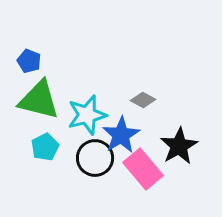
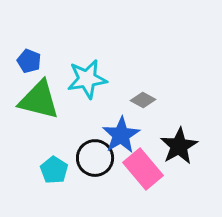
cyan star: moved 36 px up; rotated 6 degrees clockwise
cyan pentagon: moved 9 px right, 23 px down; rotated 12 degrees counterclockwise
